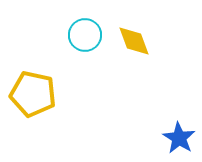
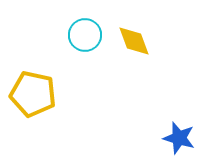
blue star: rotated 16 degrees counterclockwise
